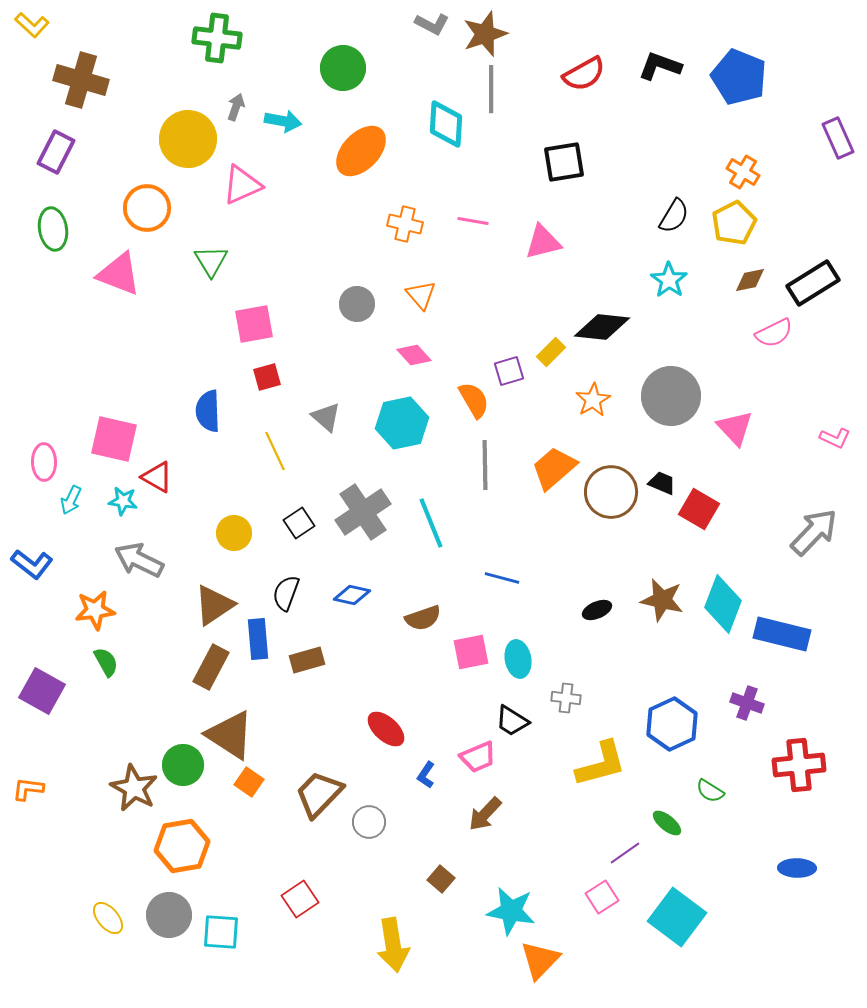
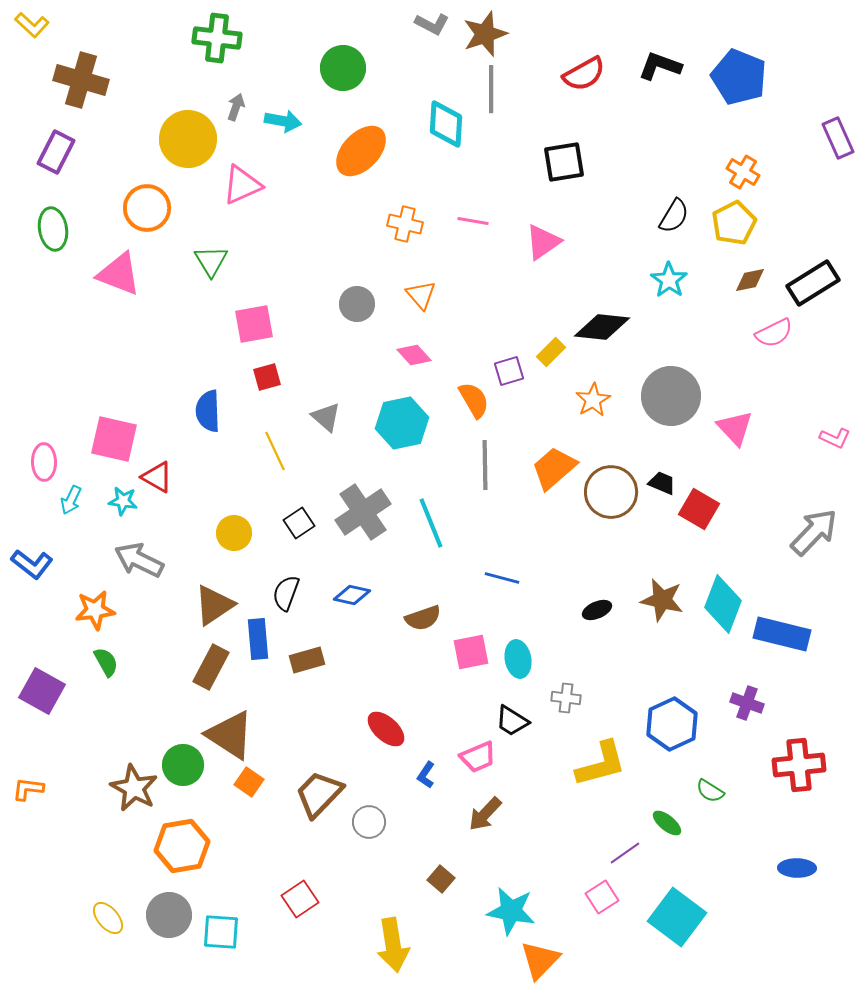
pink triangle at (543, 242): rotated 21 degrees counterclockwise
